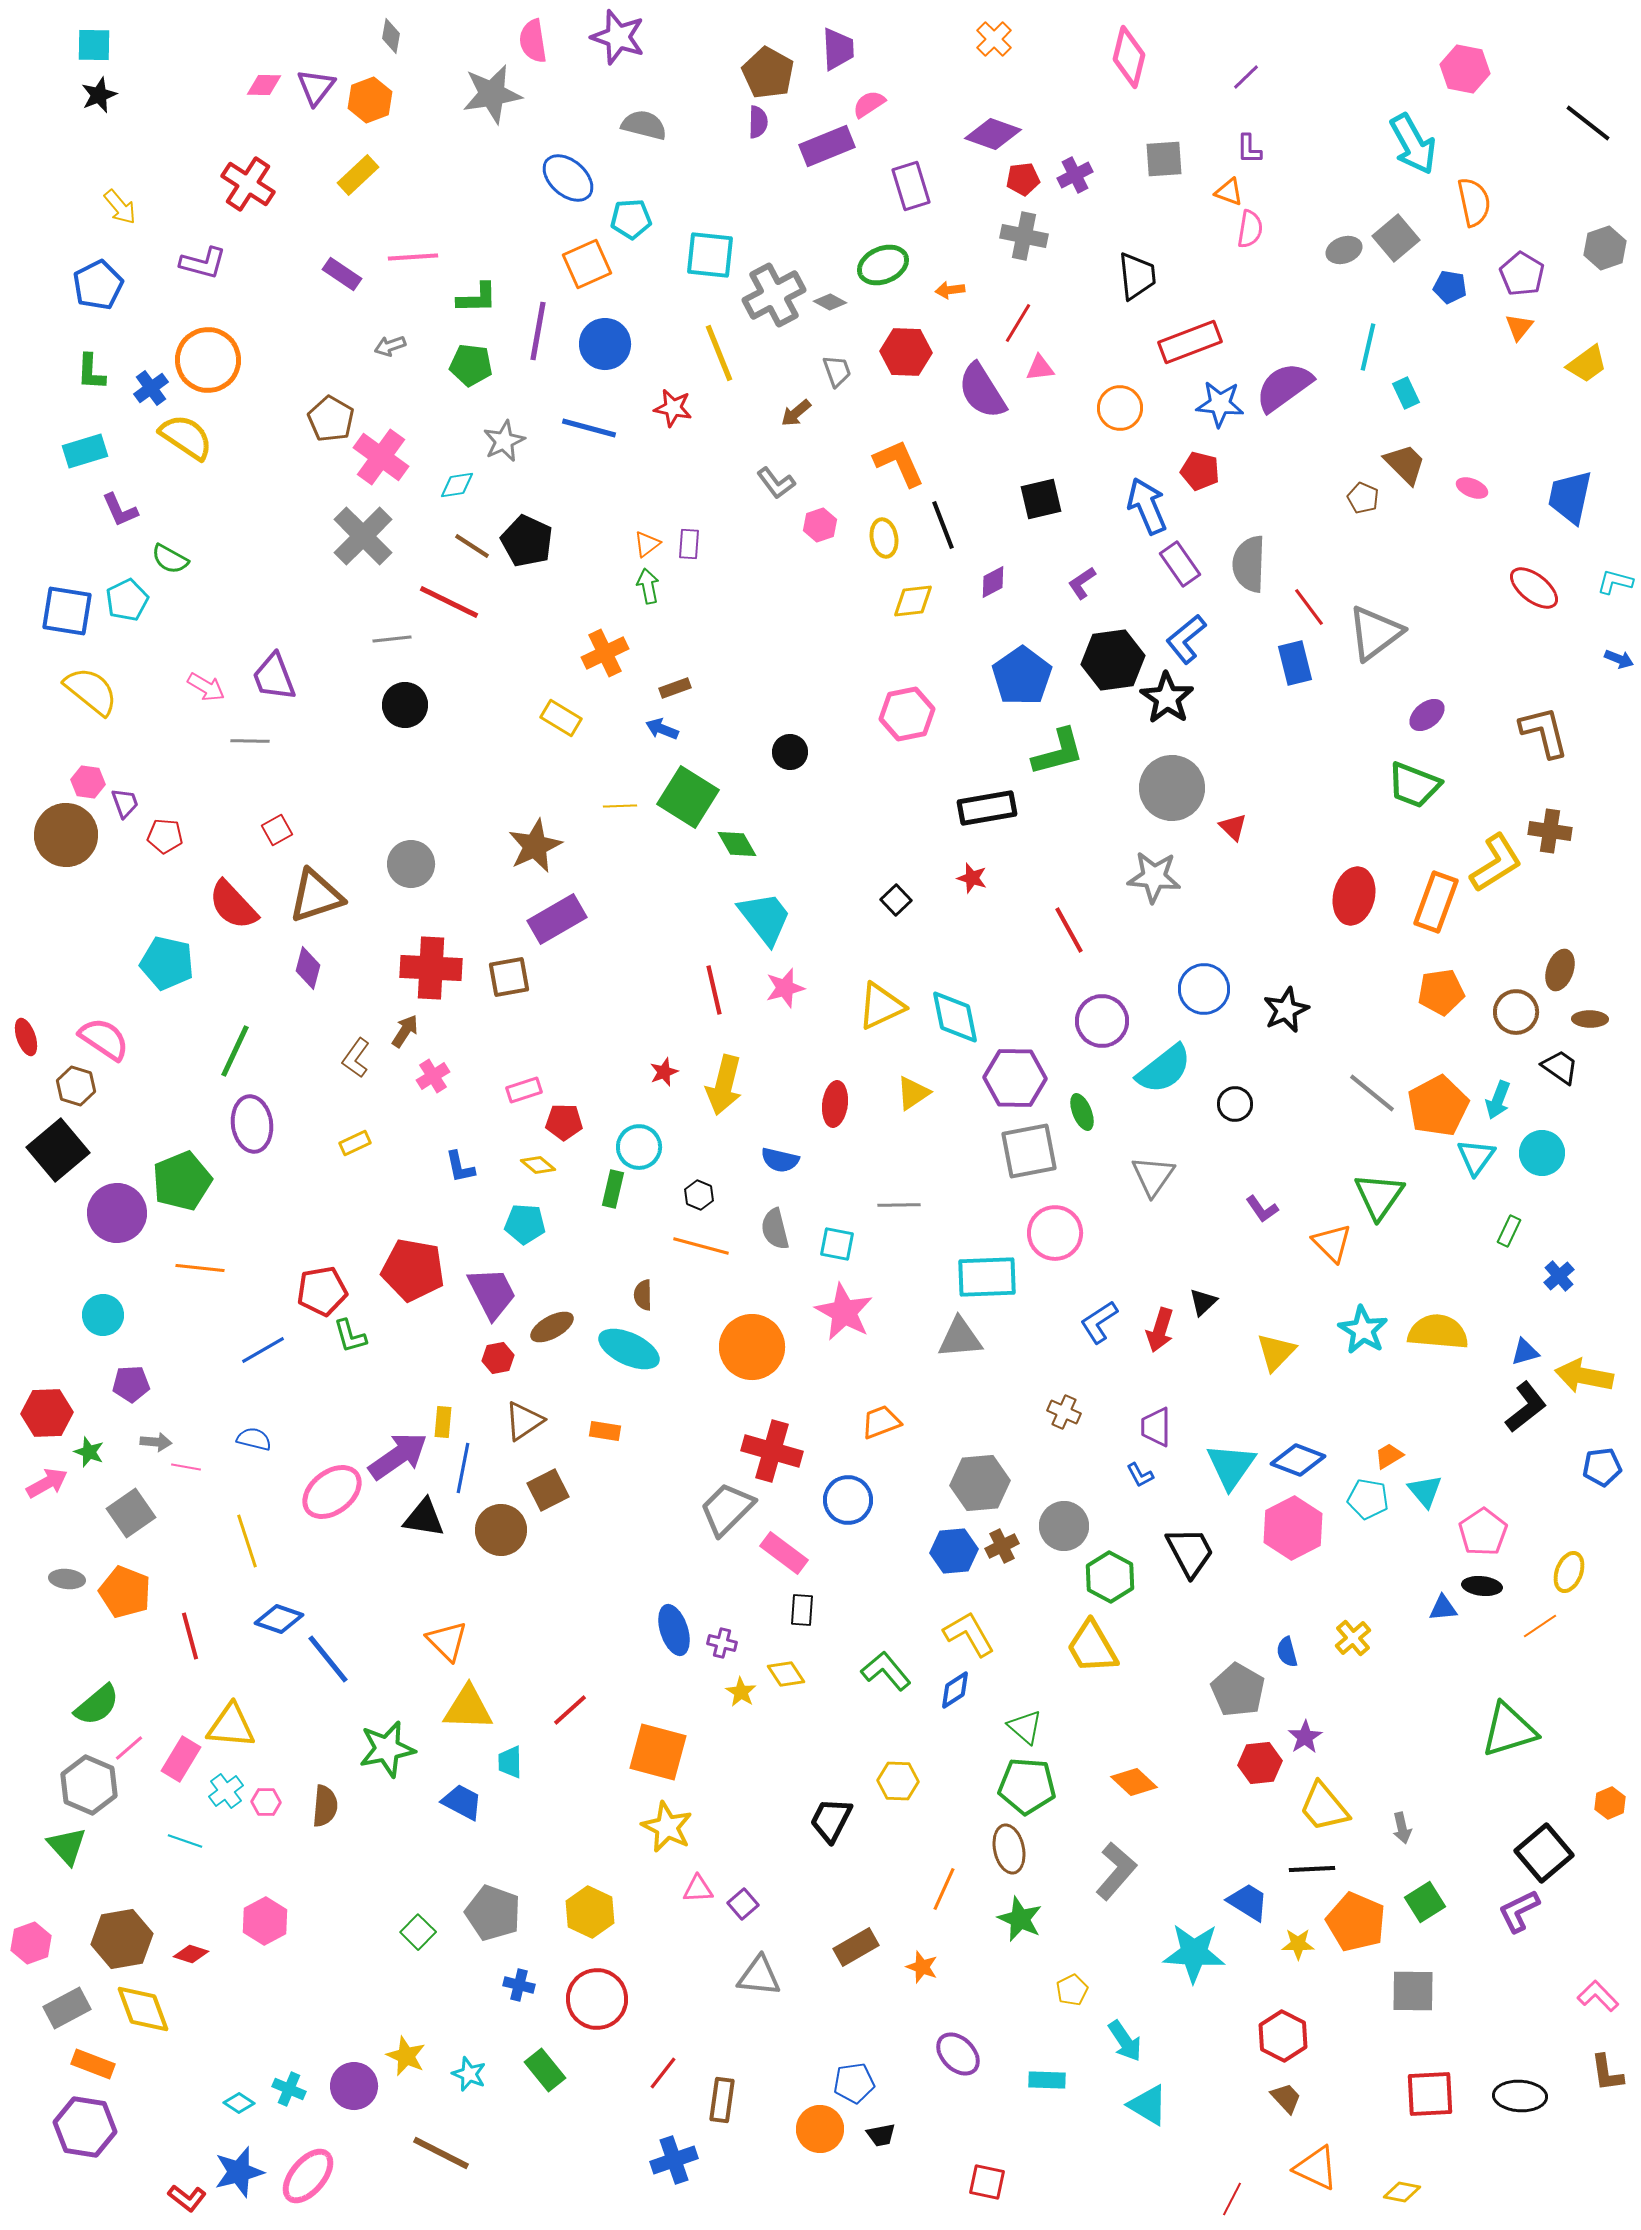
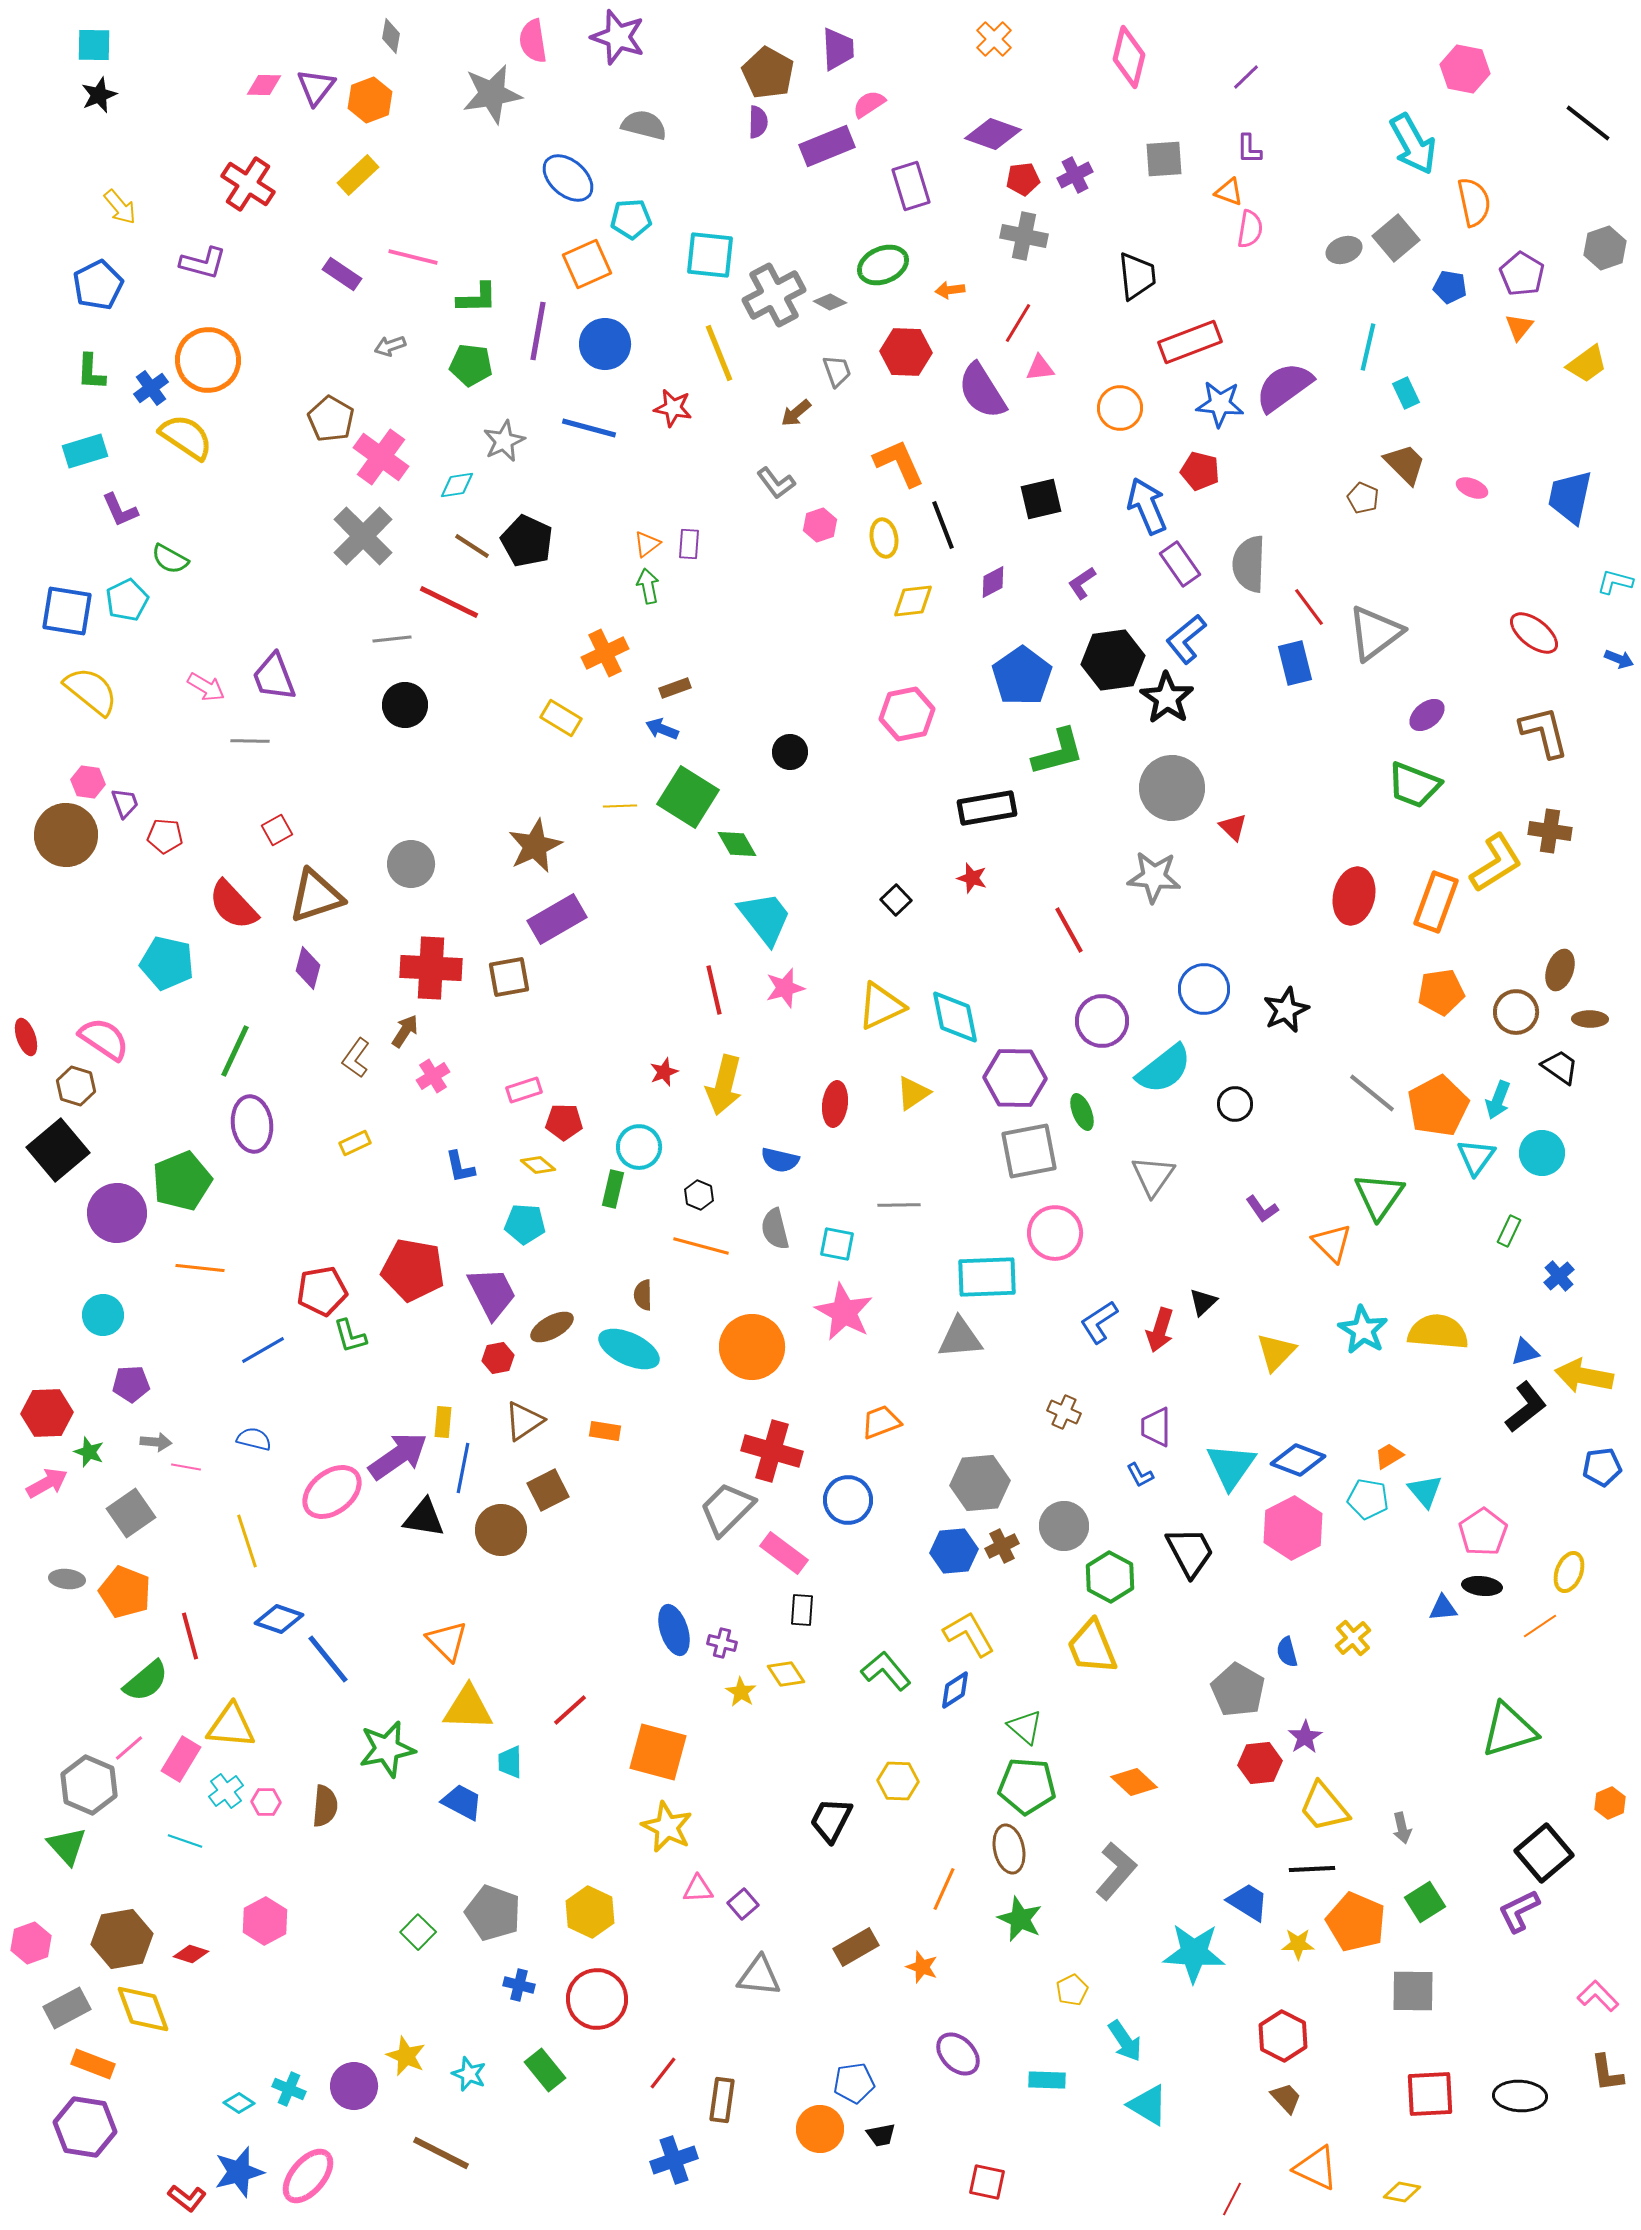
pink line at (413, 257): rotated 18 degrees clockwise
red ellipse at (1534, 588): moved 45 px down
yellow trapezoid at (1092, 1647): rotated 8 degrees clockwise
green semicircle at (97, 1705): moved 49 px right, 24 px up
